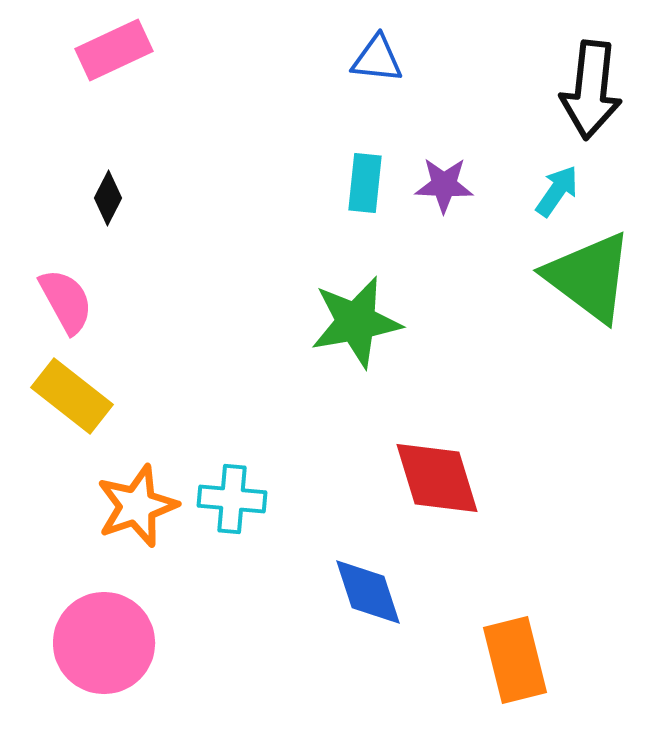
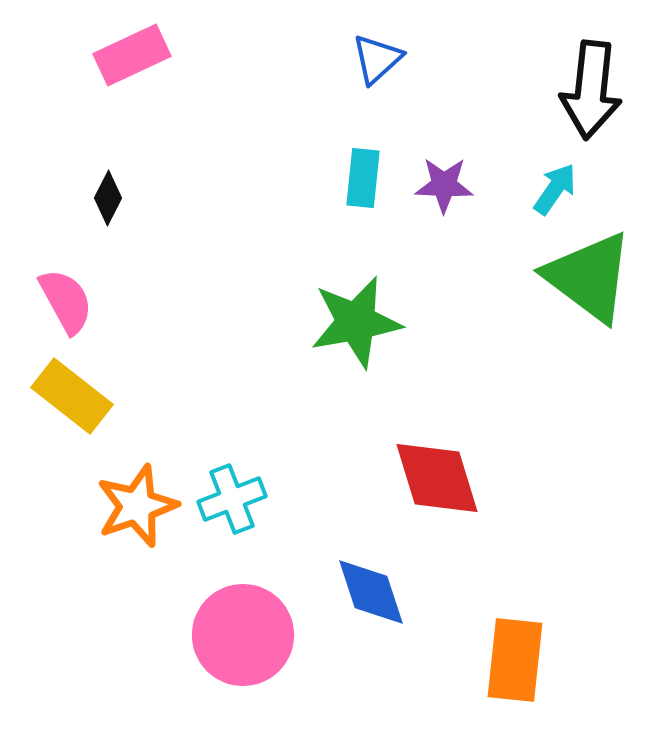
pink rectangle: moved 18 px right, 5 px down
blue triangle: rotated 48 degrees counterclockwise
cyan rectangle: moved 2 px left, 5 px up
cyan arrow: moved 2 px left, 2 px up
cyan cross: rotated 26 degrees counterclockwise
blue diamond: moved 3 px right
pink circle: moved 139 px right, 8 px up
orange rectangle: rotated 20 degrees clockwise
